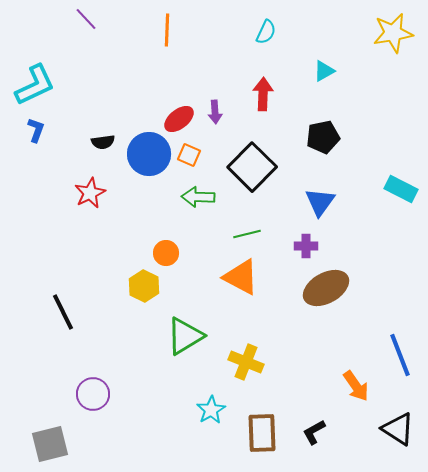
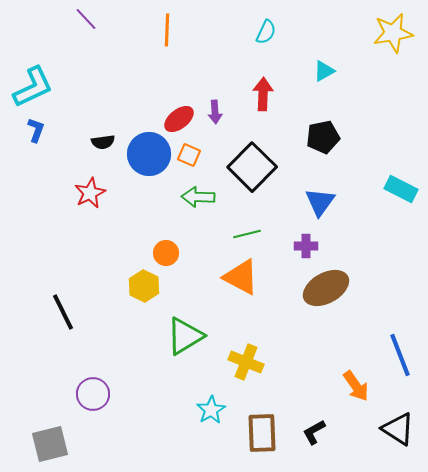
cyan L-shape: moved 2 px left, 2 px down
